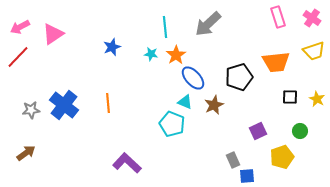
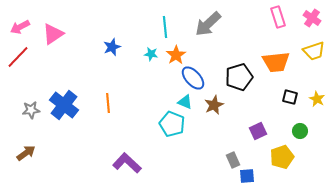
black square: rotated 14 degrees clockwise
